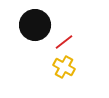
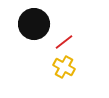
black circle: moved 1 px left, 1 px up
